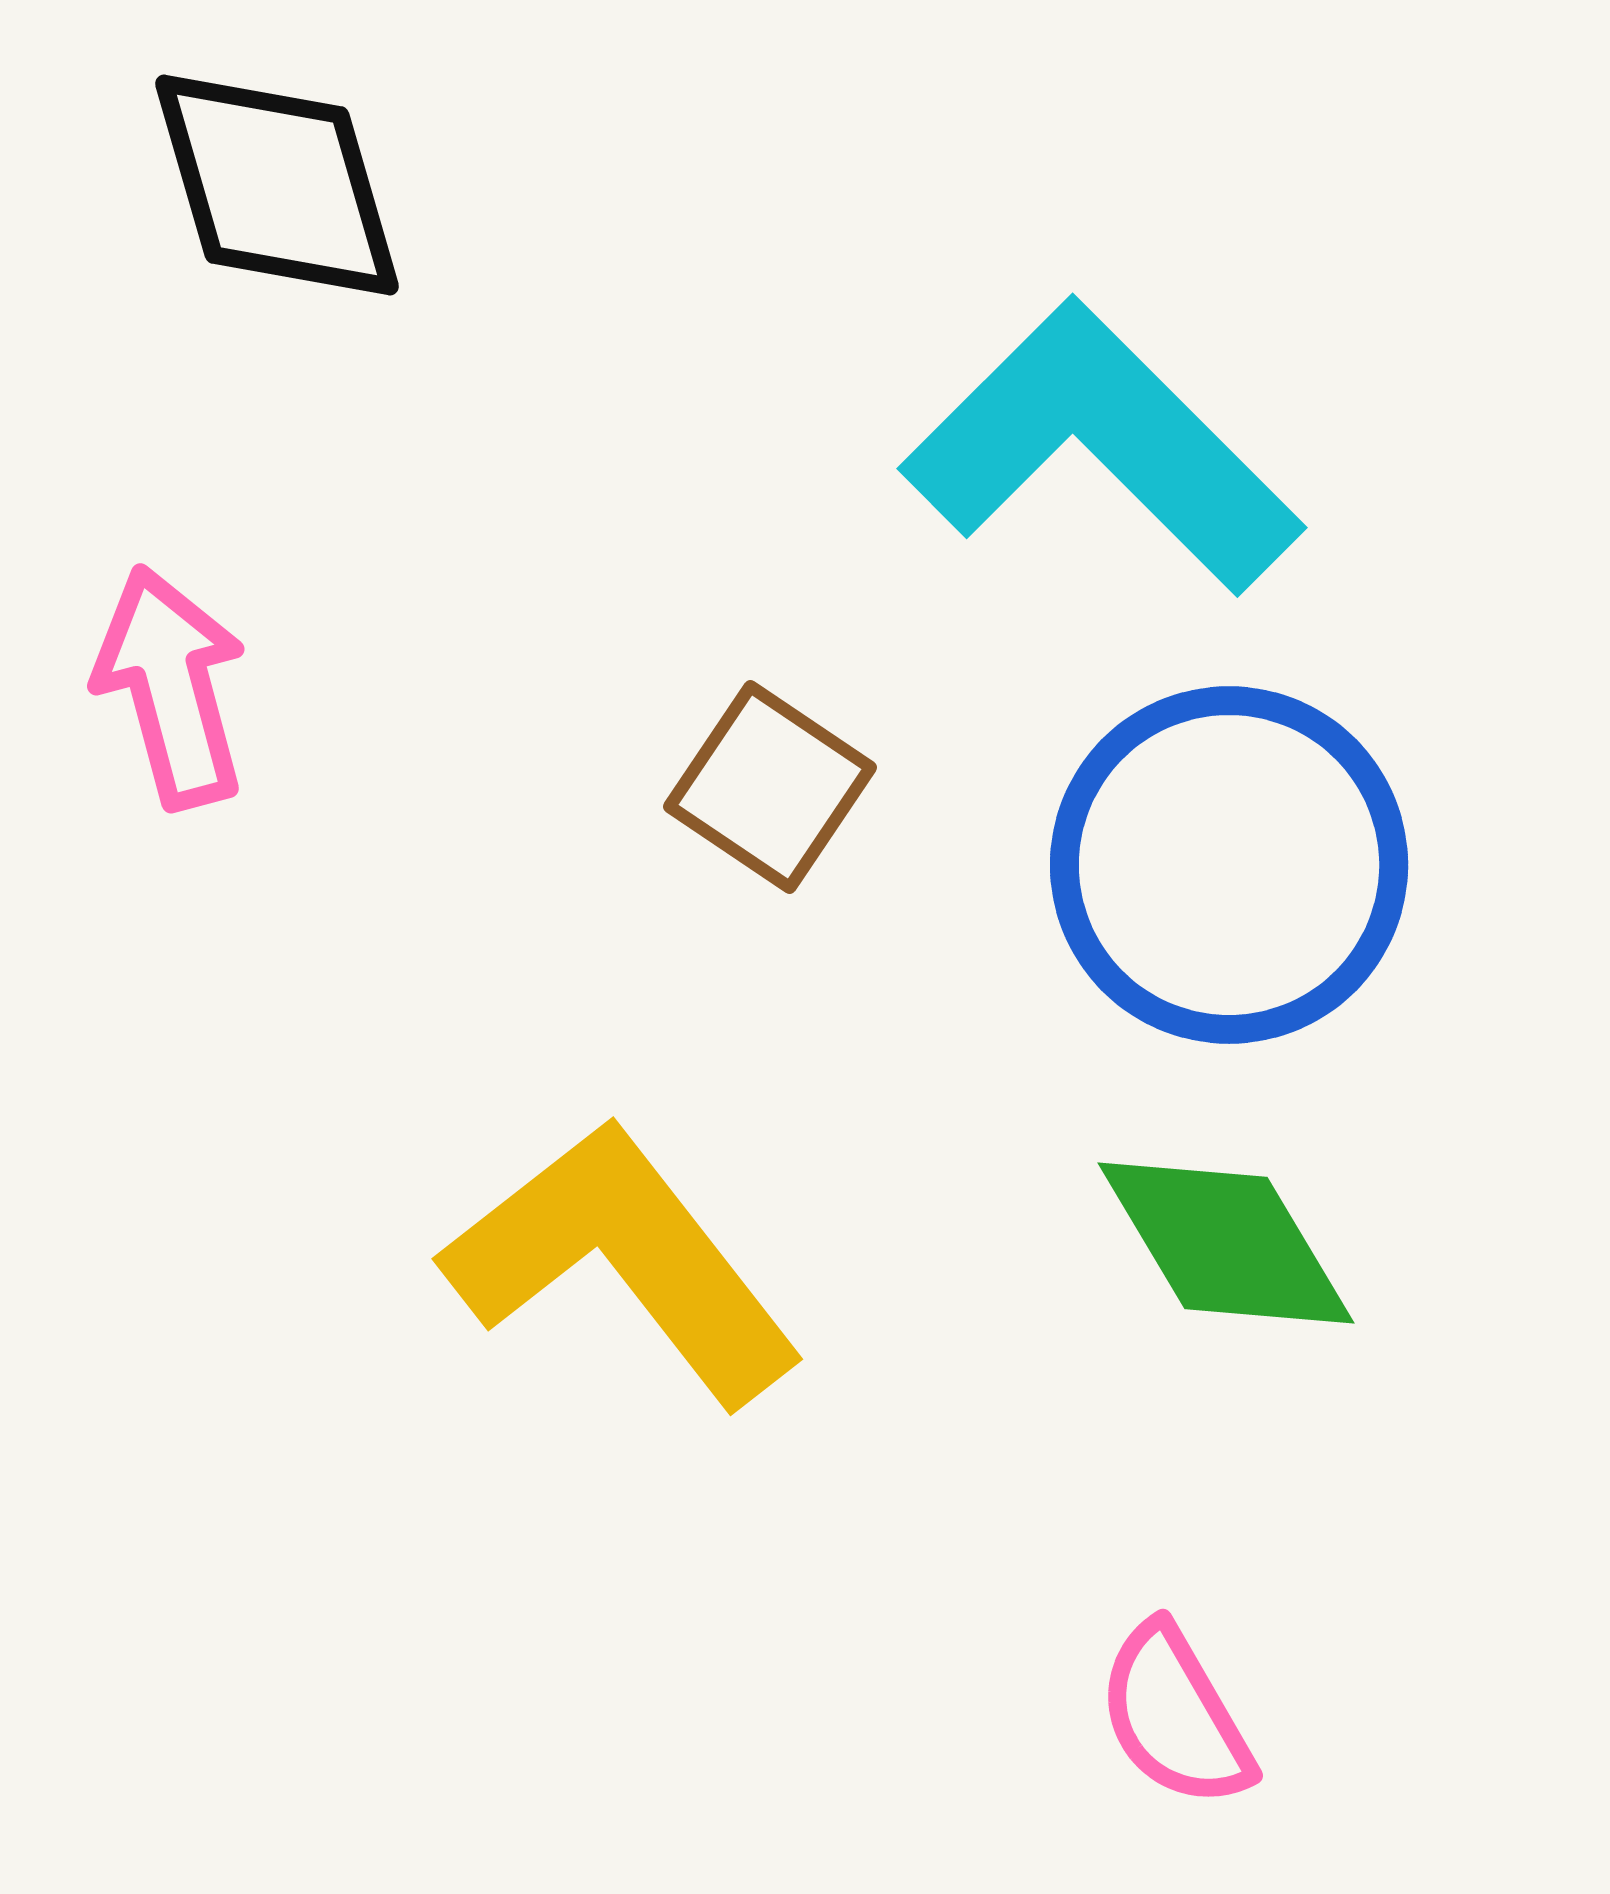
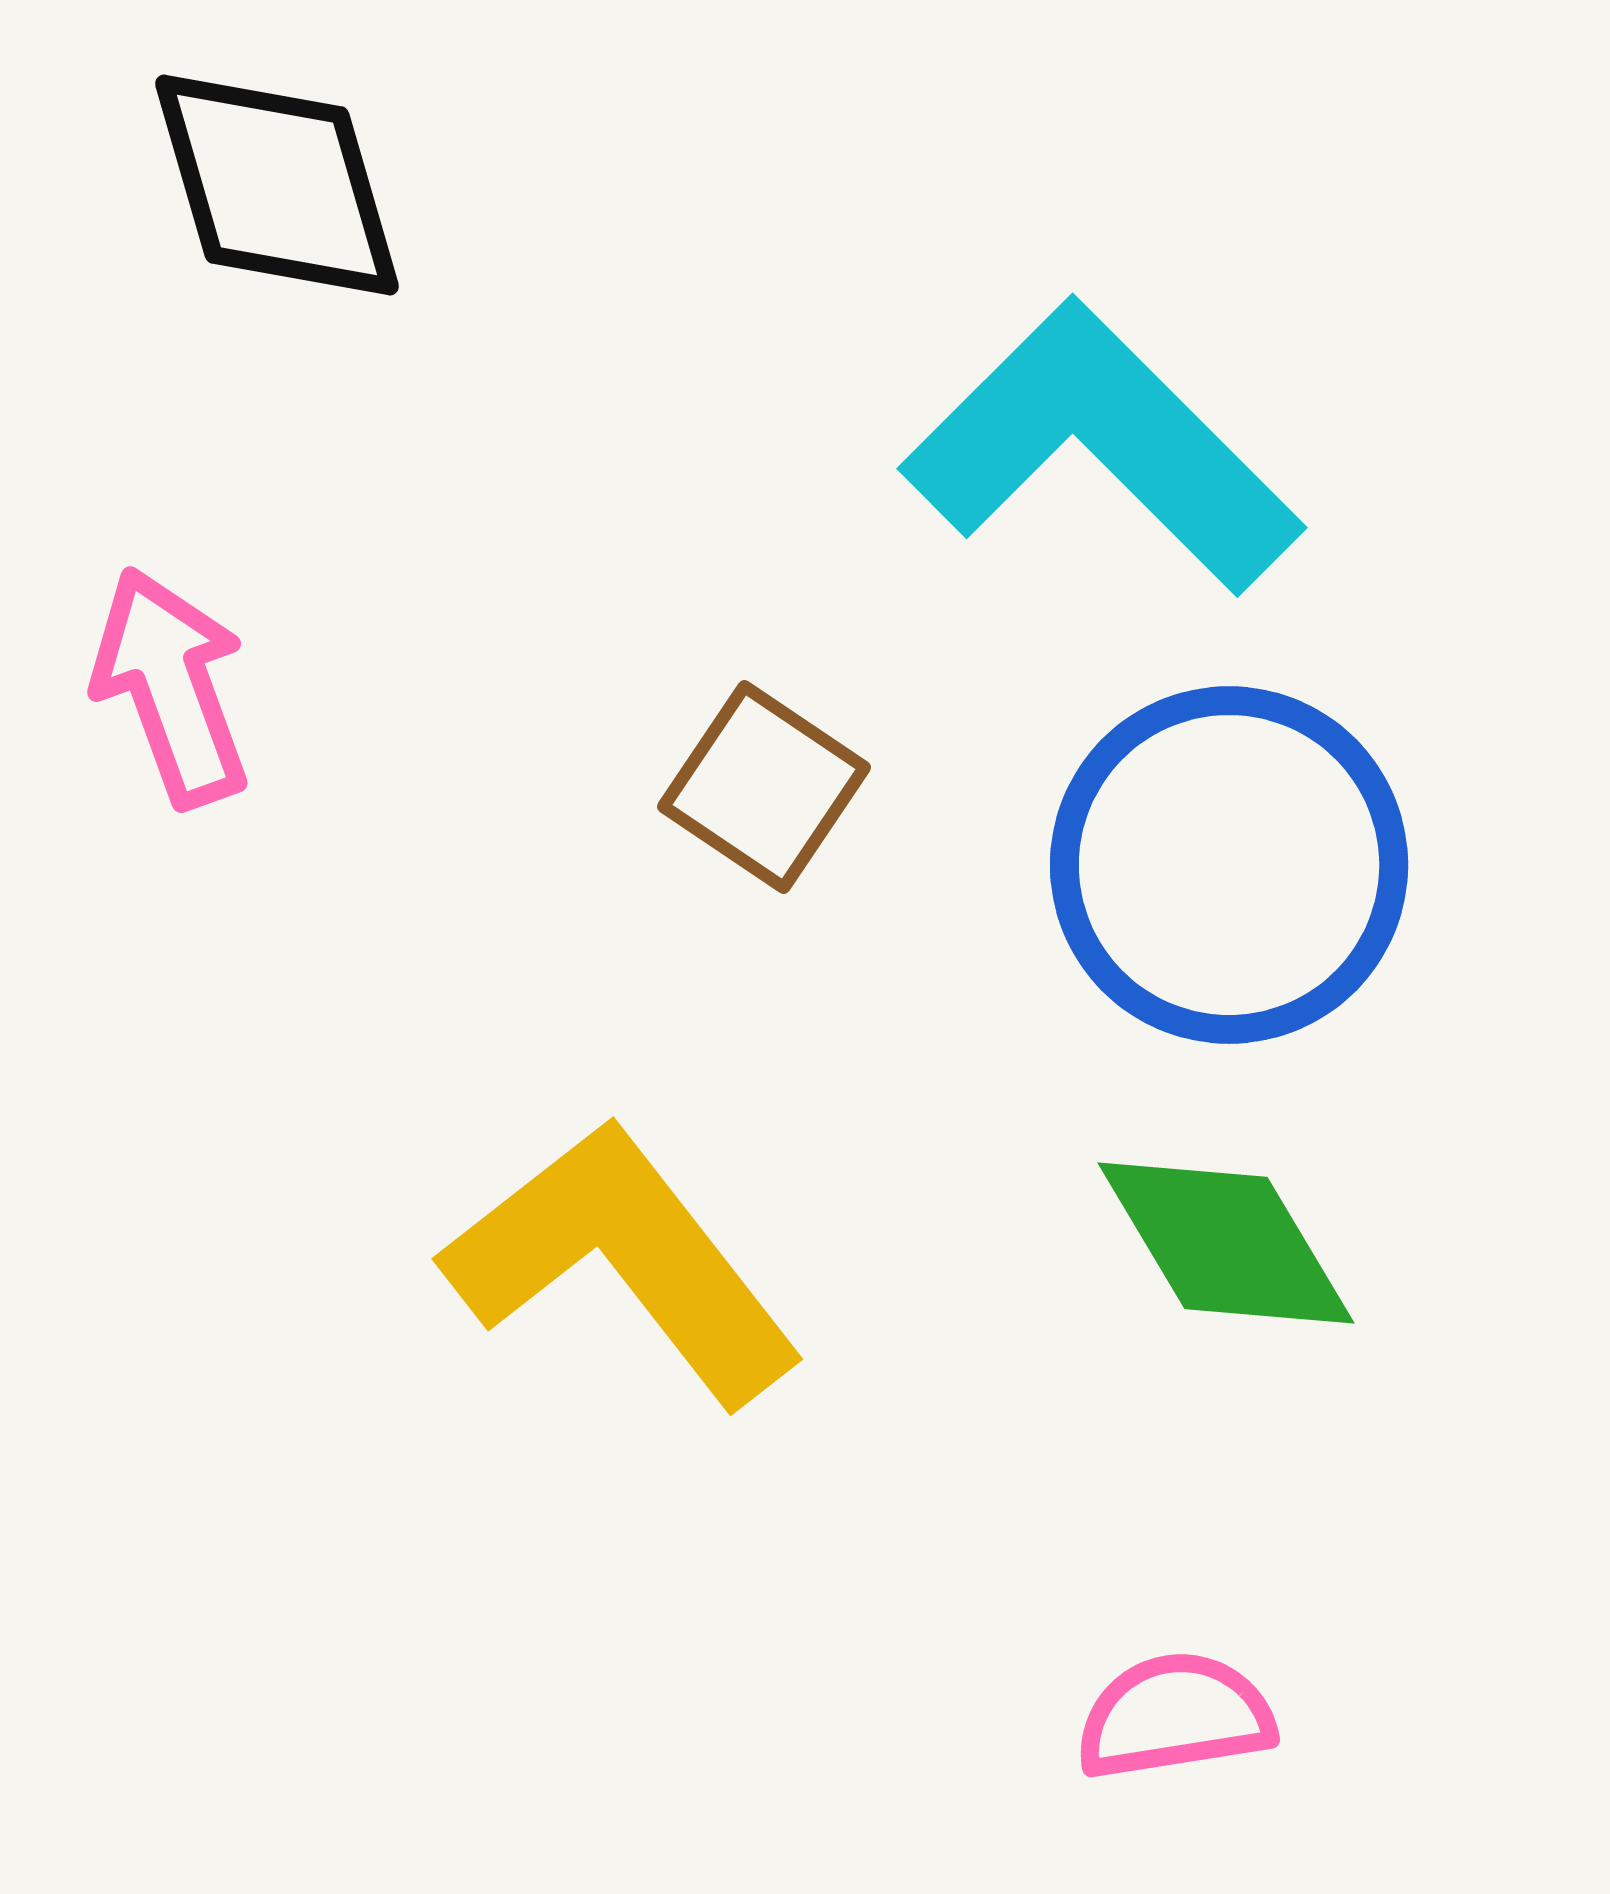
pink arrow: rotated 5 degrees counterclockwise
brown square: moved 6 px left
pink semicircle: rotated 111 degrees clockwise
